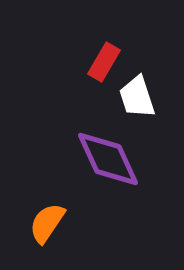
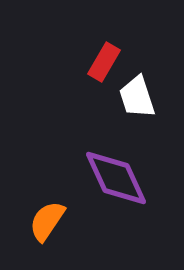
purple diamond: moved 8 px right, 19 px down
orange semicircle: moved 2 px up
